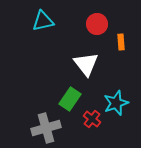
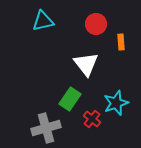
red circle: moved 1 px left
